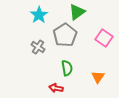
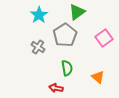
pink square: rotated 18 degrees clockwise
orange triangle: rotated 24 degrees counterclockwise
